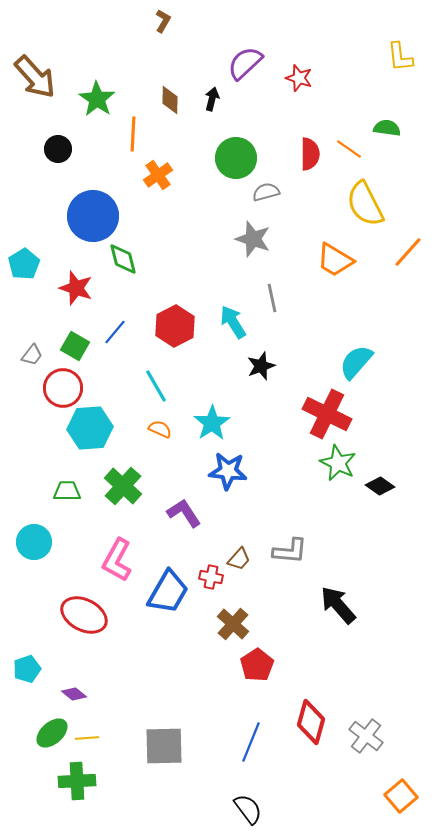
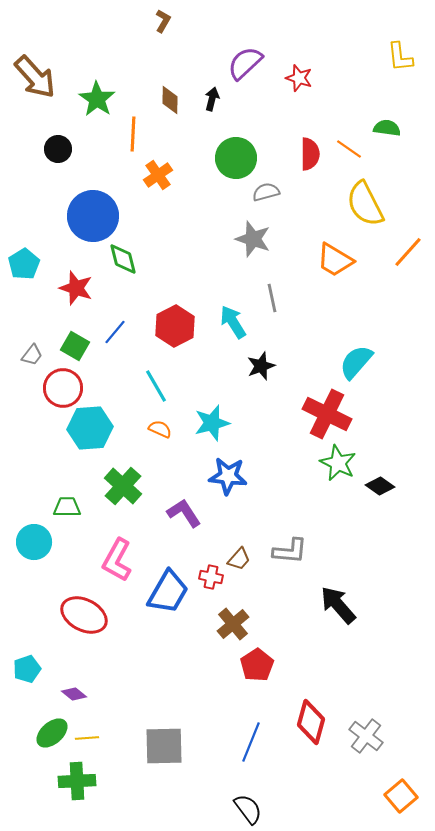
cyan star at (212, 423): rotated 18 degrees clockwise
blue star at (228, 471): moved 5 px down
green trapezoid at (67, 491): moved 16 px down
brown cross at (233, 624): rotated 8 degrees clockwise
